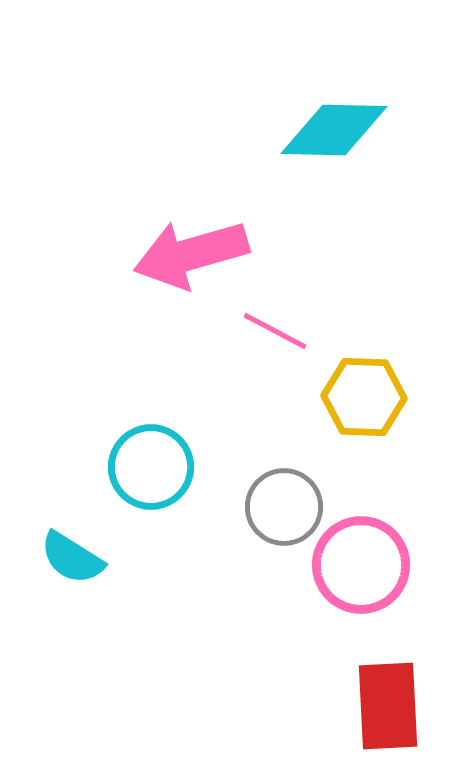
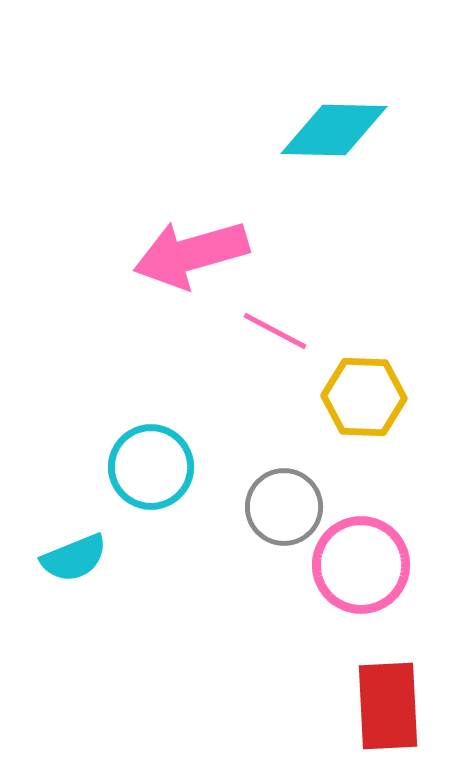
cyan semicircle: moved 2 px right; rotated 54 degrees counterclockwise
